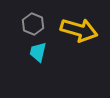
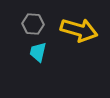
gray hexagon: rotated 20 degrees counterclockwise
